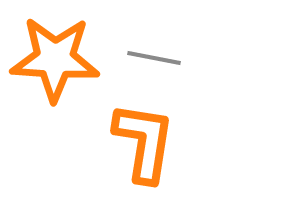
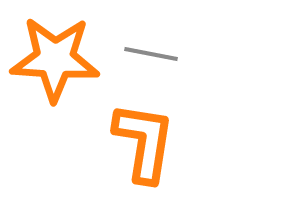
gray line: moved 3 px left, 4 px up
